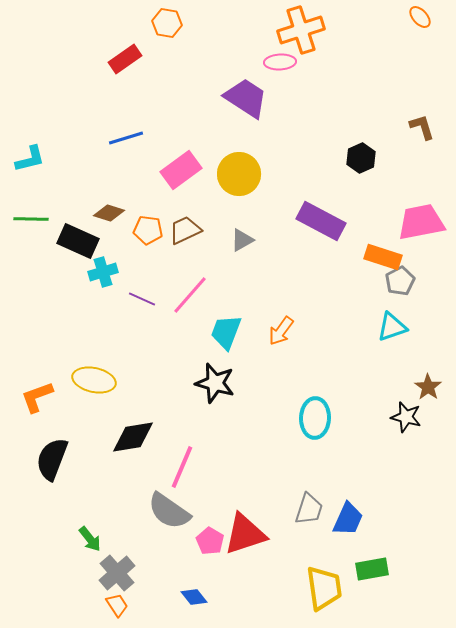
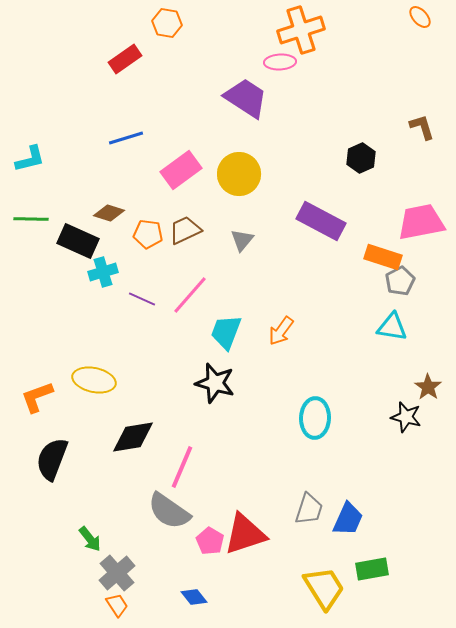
orange pentagon at (148, 230): moved 4 px down
gray triangle at (242, 240): rotated 20 degrees counterclockwise
cyan triangle at (392, 327): rotated 28 degrees clockwise
yellow trapezoid at (324, 588): rotated 24 degrees counterclockwise
